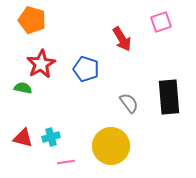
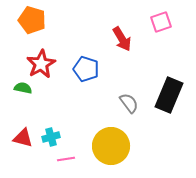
black rectangle: moved 2 px up; rotated 28 degrees clockwise
pink line: moved 3 px up
